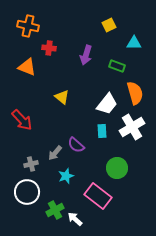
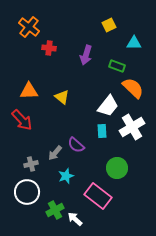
orange cross: moved 1 px right, 1 px down; rotated 25 degrees clockwise
orange triangle: moved 2 px right, 24 px down; rotated 24 degrees counterclockwise
orange semicircle: moved 2 px left, 5 px up; rotated 30 degrees counterclockwise
white trapezoid: moved 1 px right, 2 px down
